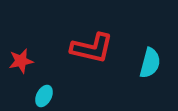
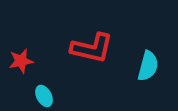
cyan semicircle: moved 2 px left, 3 px down
cyan ellipse: rotated 55 degrees counterclockwise
